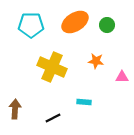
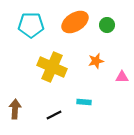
orange star: rotated 21 degrees counterclockwise
black line: moved 1 px right, 3 px up
